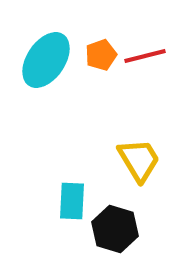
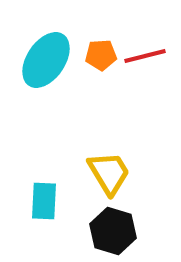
orange pentagon: rotated 16 degrees clockwise
yellow trapezoid: moved 30 px left, 13 px down
cyan rectangle: moved 28 px left
black hexagon: moved 2 px left, 2 px down
